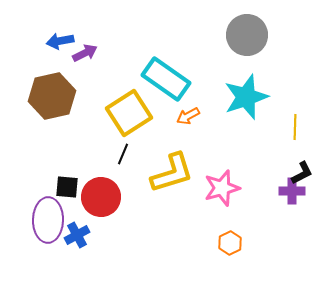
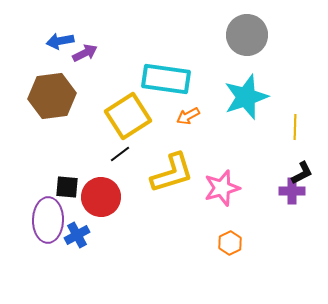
cyan rectangle: rotated 27 degrees counterclockwise
brown hexagon: rotated 6 degrees clockwise
yellow square: moved 1 px left, 3 px down
black line: moved 3 px left; rotated 30 degrees clockwise
